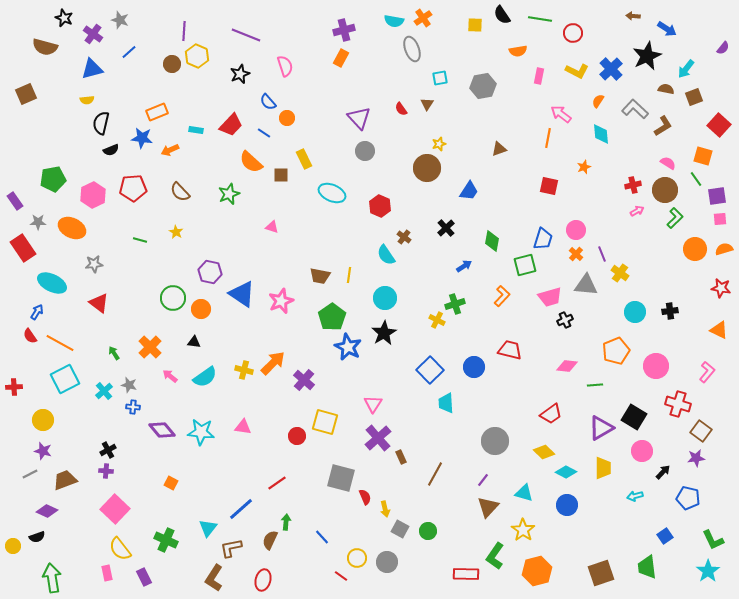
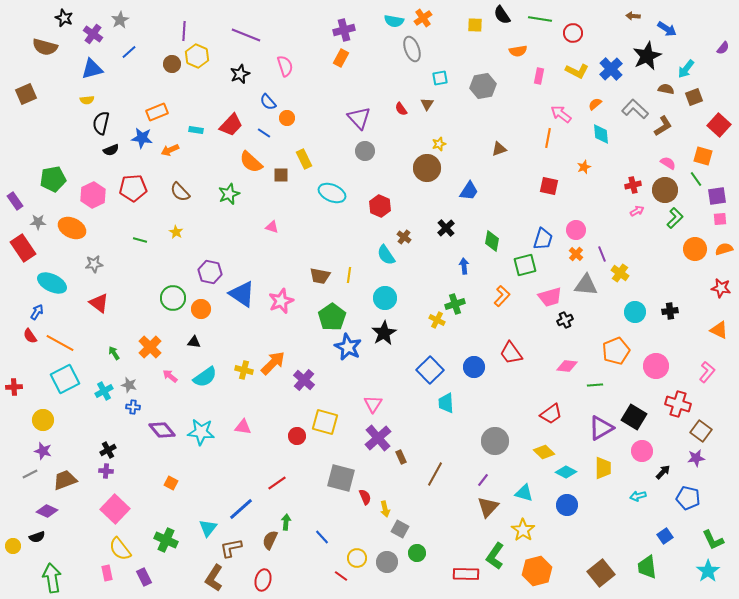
gray star at (120, 20): rotated 24 degrees clockwise
orange semicircle at (598, 101): moved 3 px left, 3 px down; rotated 16 degrees clockwise
blue arrow at (464, 266): rotated 63 degrees counterclockwise
red trapezoid at (510, 350): moved 1 px right, 3 px down; rotated 140 degrees counterclockwise
cyan cross at (104, 391): rotated 12 degrees clockwise
cyan arrow at (635, 496): moved 3 px right
green circle at (428, 531): moved 11 px left, 22 px down
brown square at (601, 573): rotated 20 degrees counterclockwise
